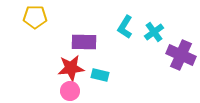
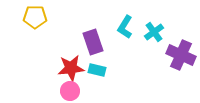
purple rectangle: moved 9 px right; rotated 70 degrees clockwise
cyan rectangle: moved 3 px left, 5 px up
